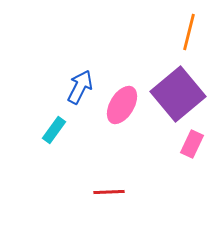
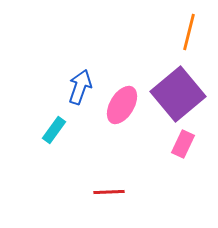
blue arrow: rotated 8 degrees counterclockwise
pink rectangle: moved 9 px left
